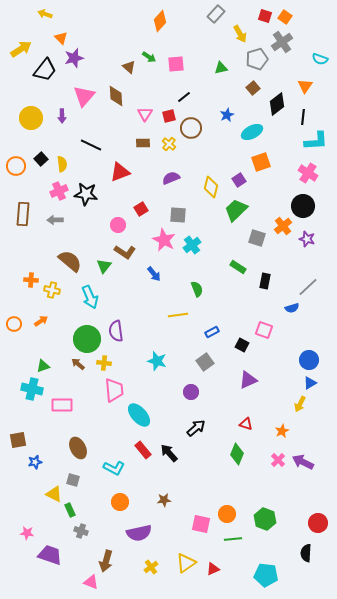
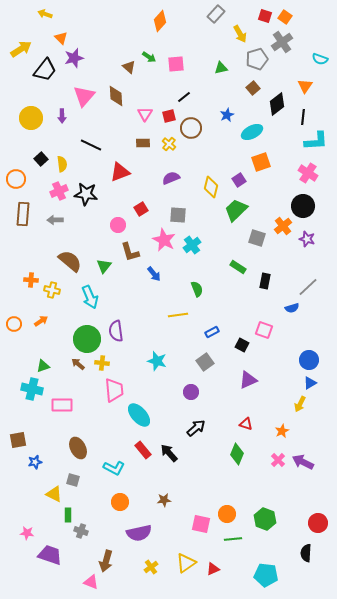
orange circle at (16, 166): moved 13 px down
brown L-shape at (125, 252): moved 5 px right; rotated 40 degrees clockwise
yellow cross at (104, 363): moved 2 px left
green rectangle at (70, 510): moved 2 px left, 5 px down; rotated 24 degrees clockwise
